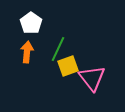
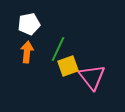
white pentagon: moved 2 px left, 1 px down; rotated 25 degrees clockwise
pink triangle: moved 1 px up
